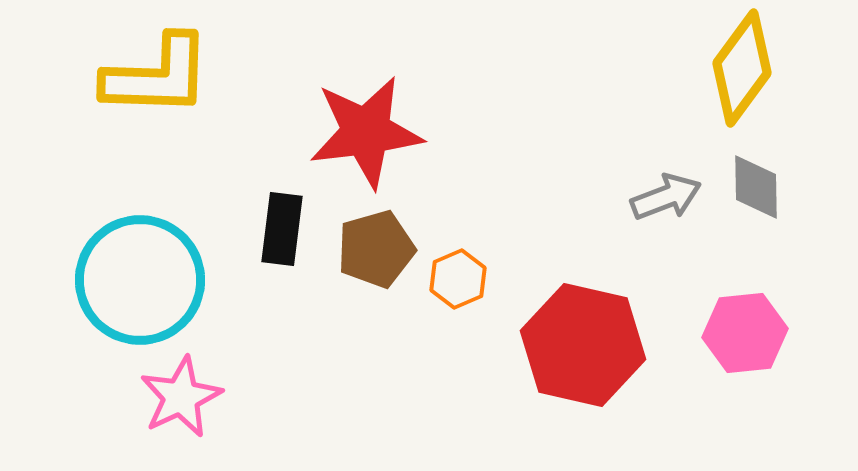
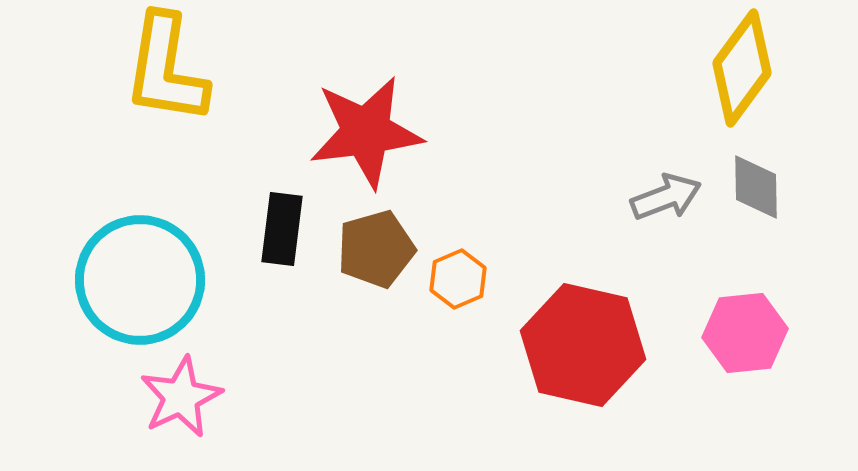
yellow L-shape: moved 9 px right, 7 px up; rotated 97 degrees clockwise
